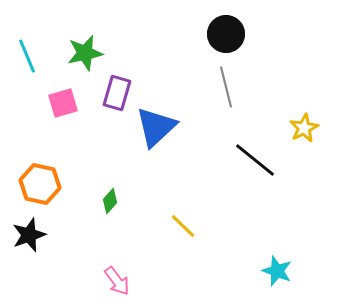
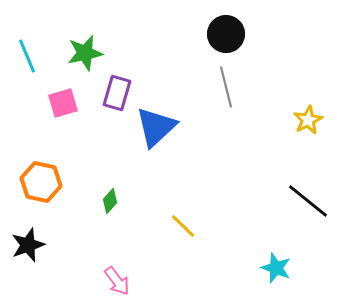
yellow star: moved 4 px right, 8 px up
black line: moved 53 px right, 41 px down
orange hexagon: moved 1 px right, 2 px up
black star: moved 1 px left, 10 px down
cyan star: moved 1 px left, 3 px up
